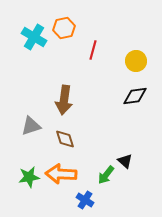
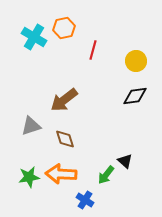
brown arrow: rotated 44 degrees clockwise
